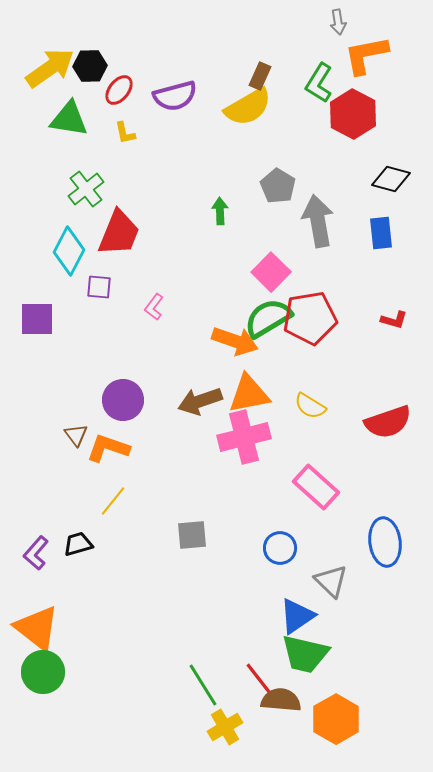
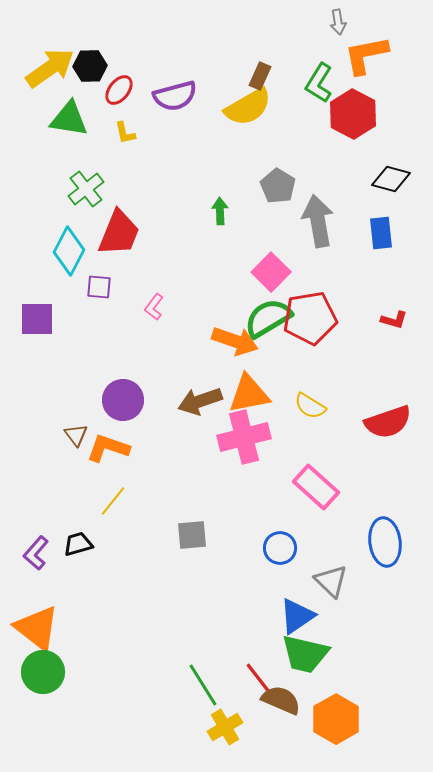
brown semicircle at (281, 700): rotated 18 degrees clockwise
